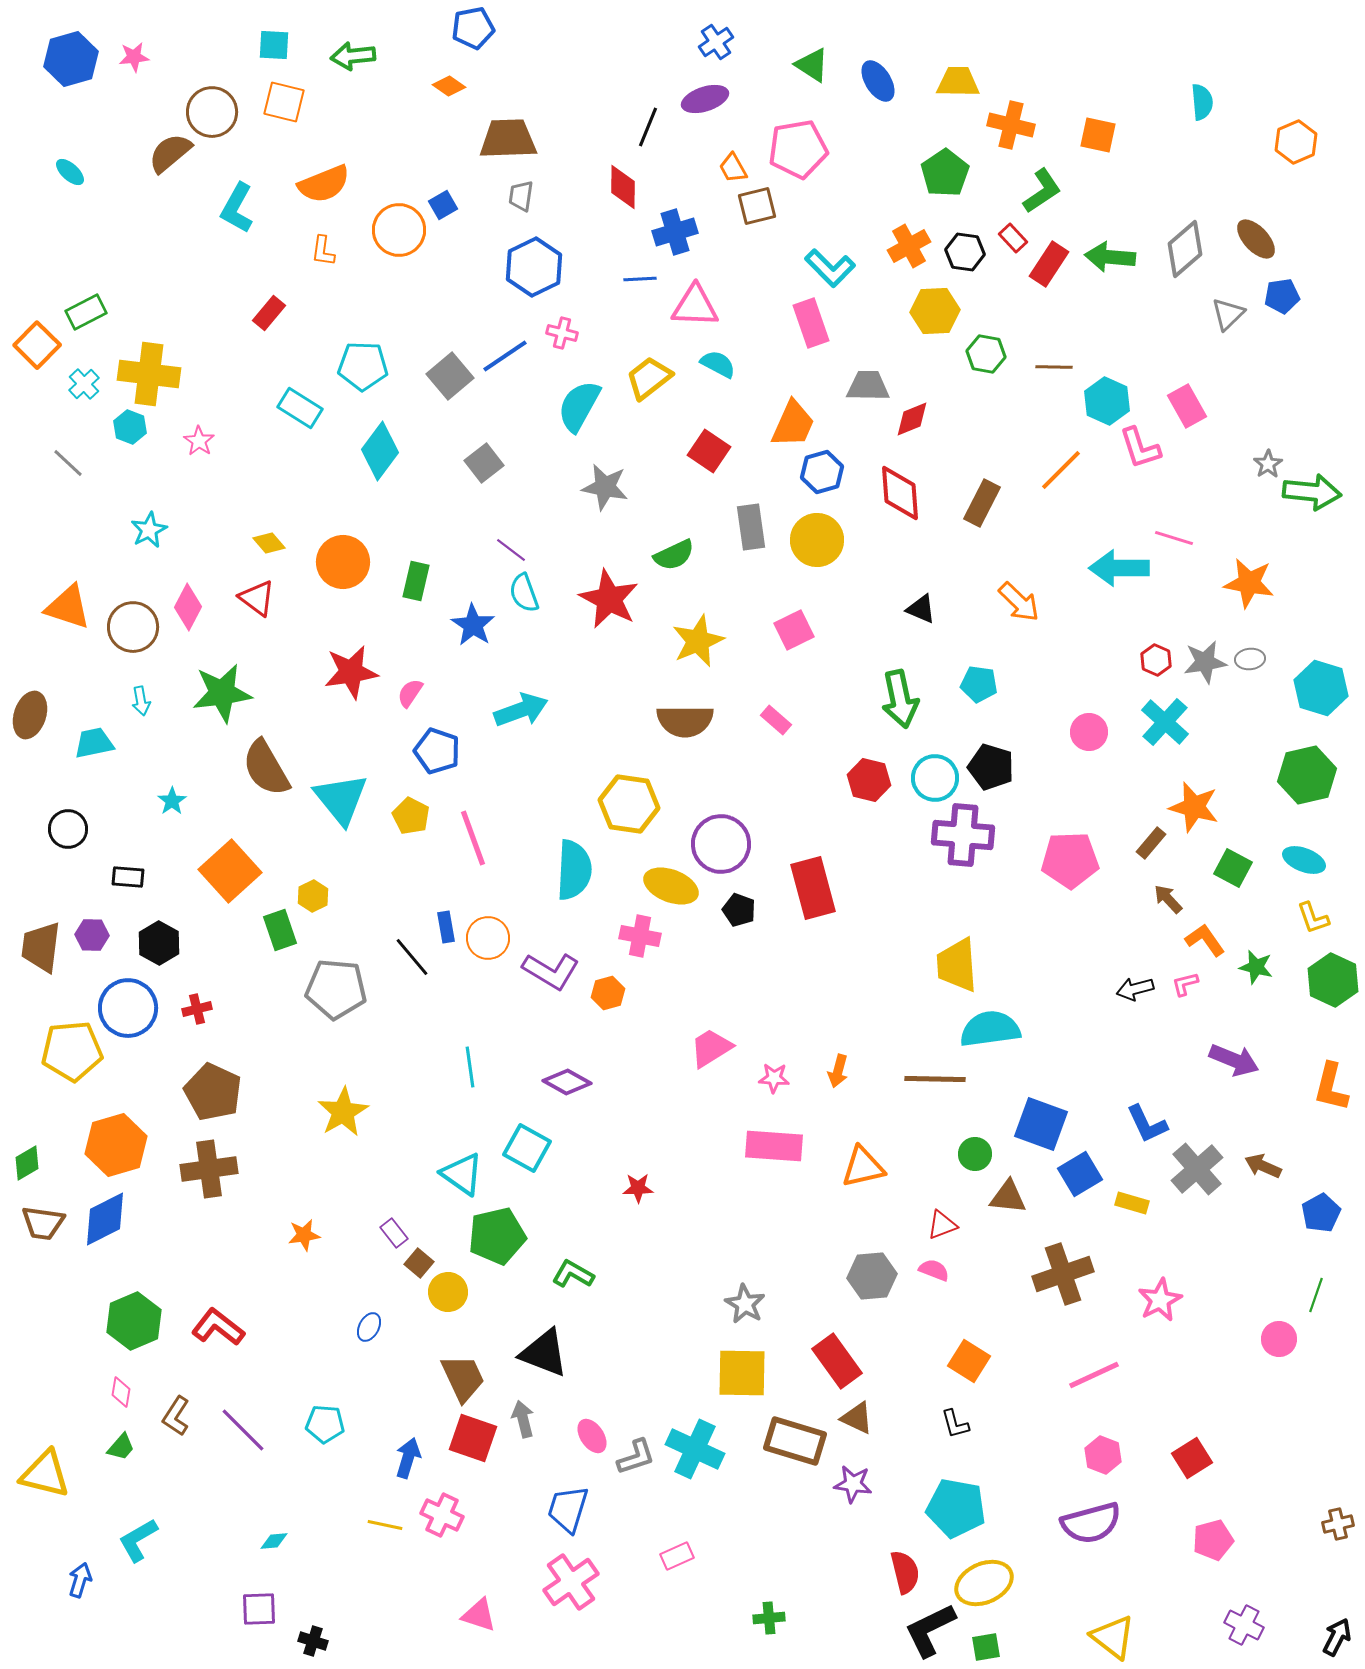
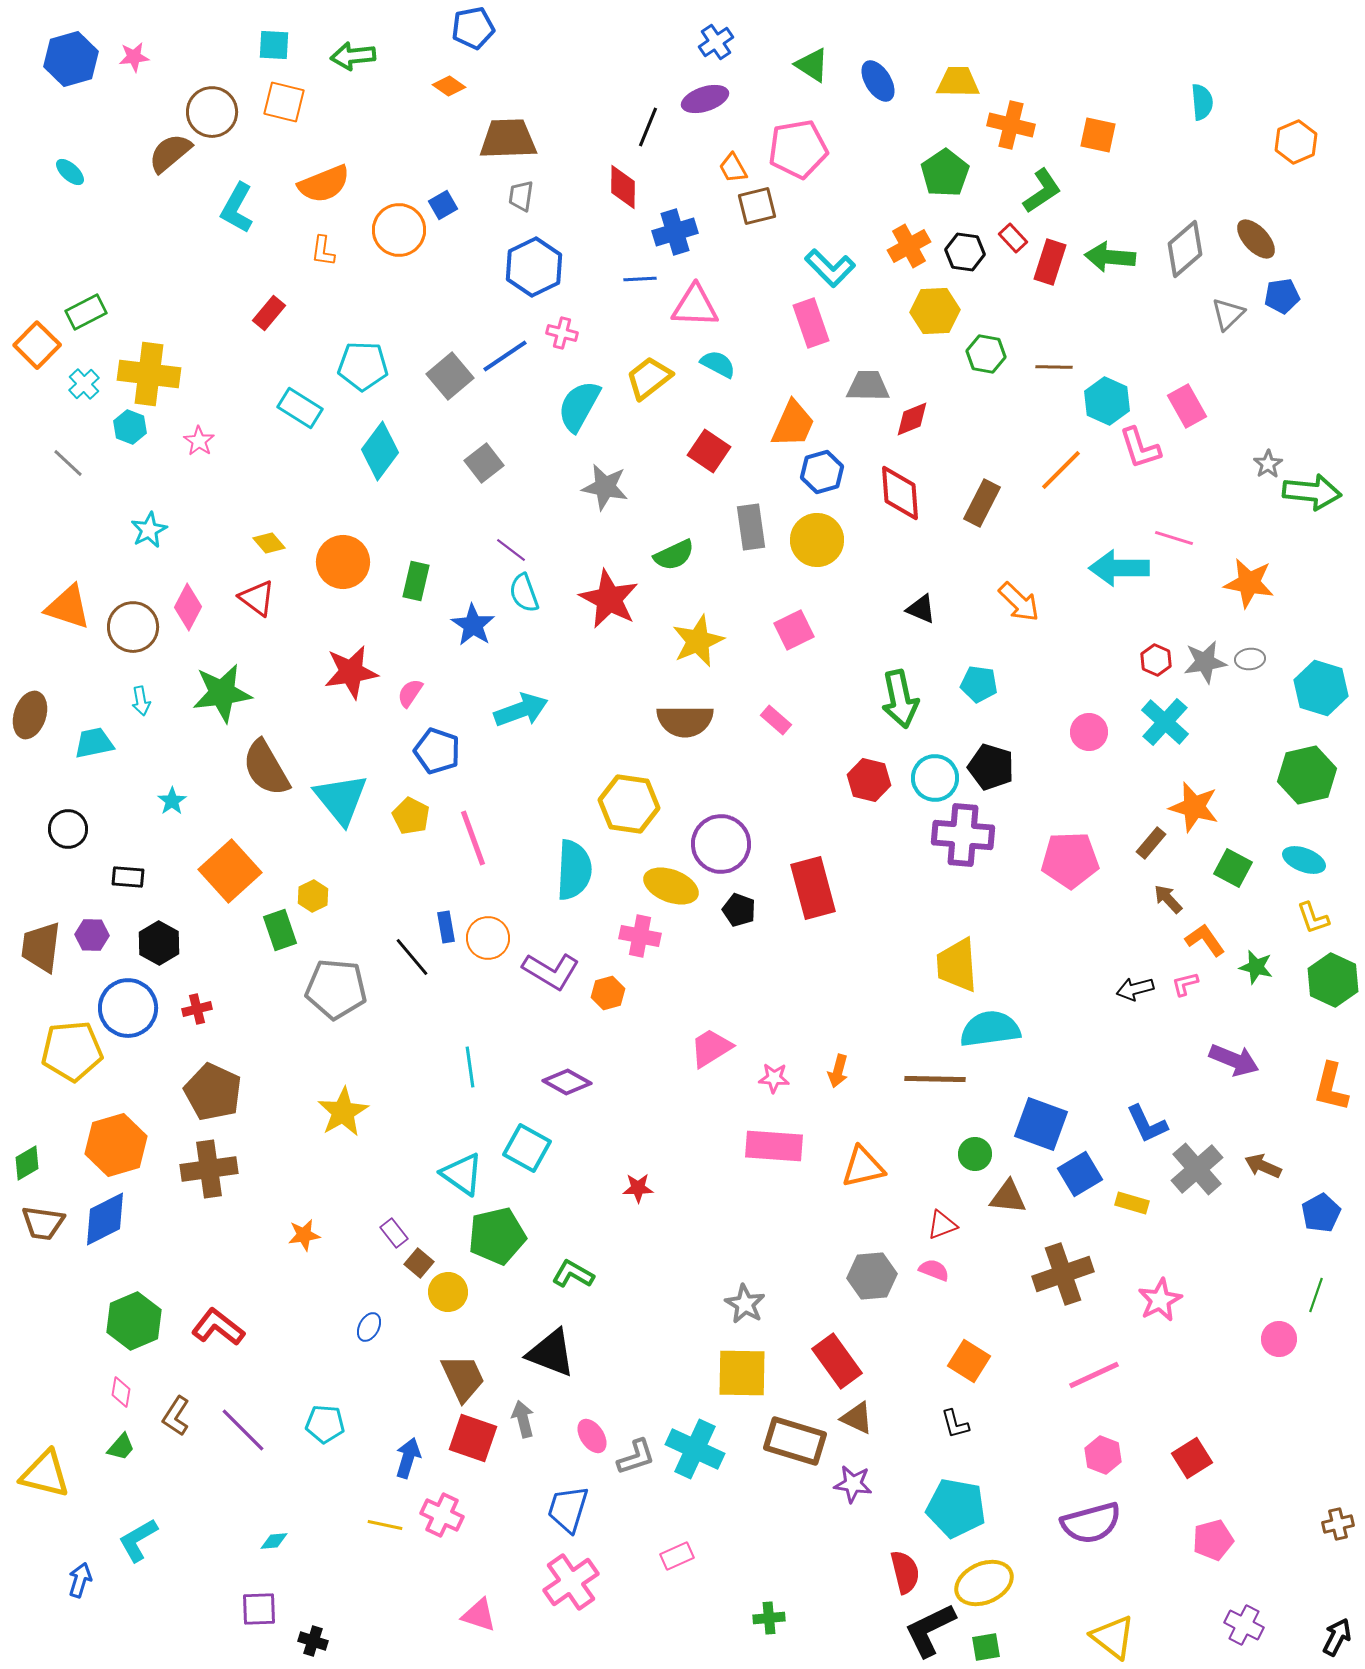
red rectangle at (1049, 264): moved 1 px right, 2 px up; rotated 15 degrees counterclockwise
black triangle at (544, 1353): moved 7 px right
